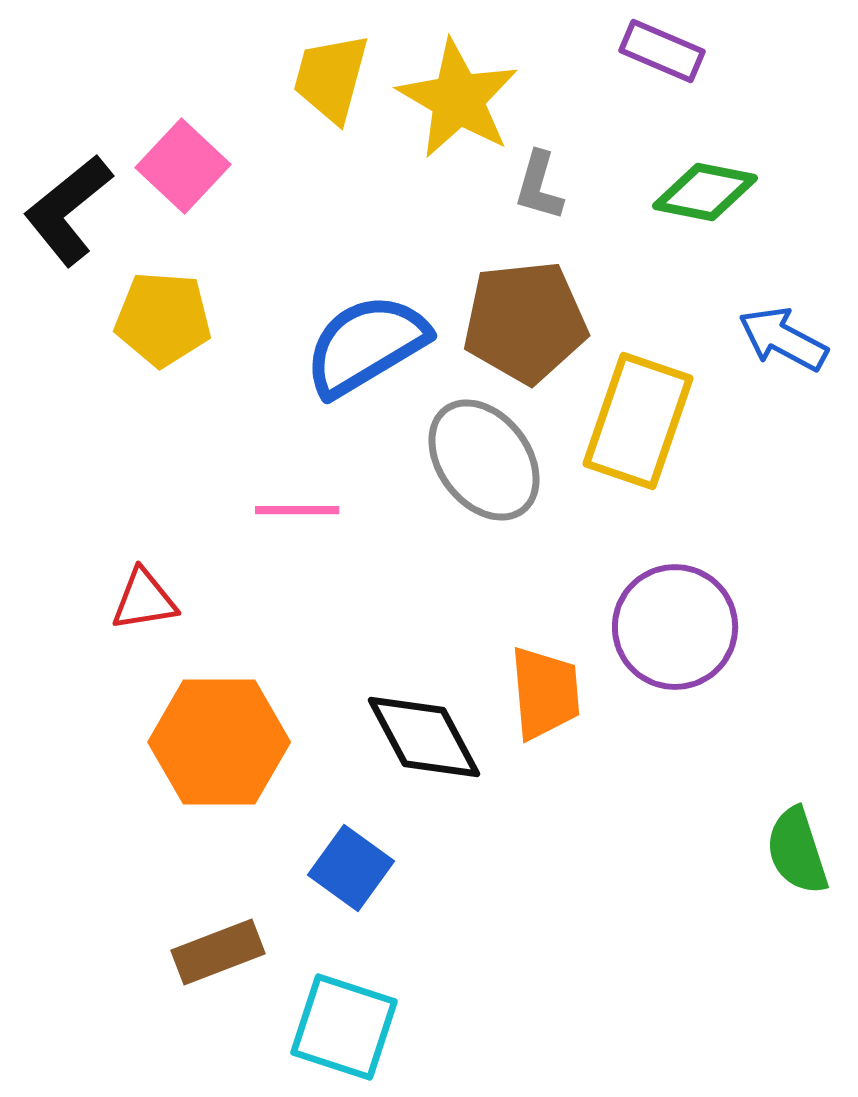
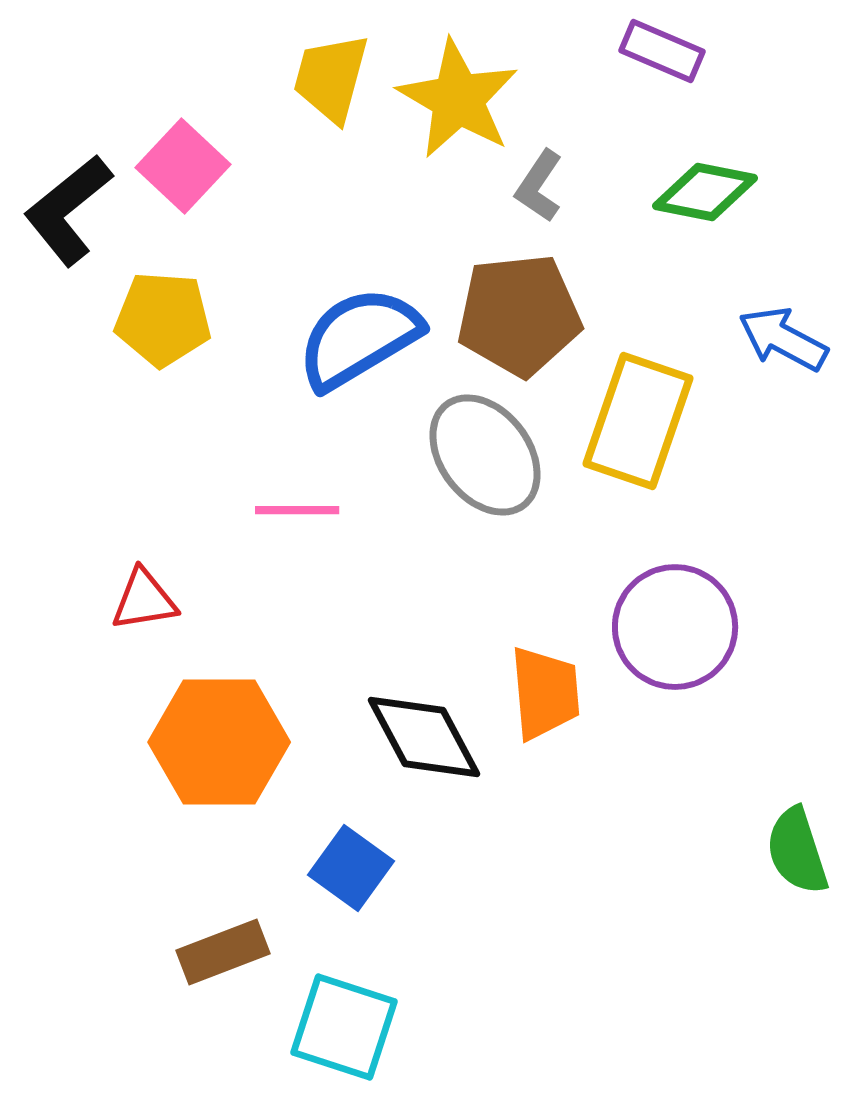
gray L-shape: rotated 18 degrees clockwise
brown pentagon: moved 6 px left, 7 px up
blue semicircle: moved 7 px left, 7 px up
gray ellipse: moved 1 px right, 5 px up
brown rectangle: moved 5 px right
